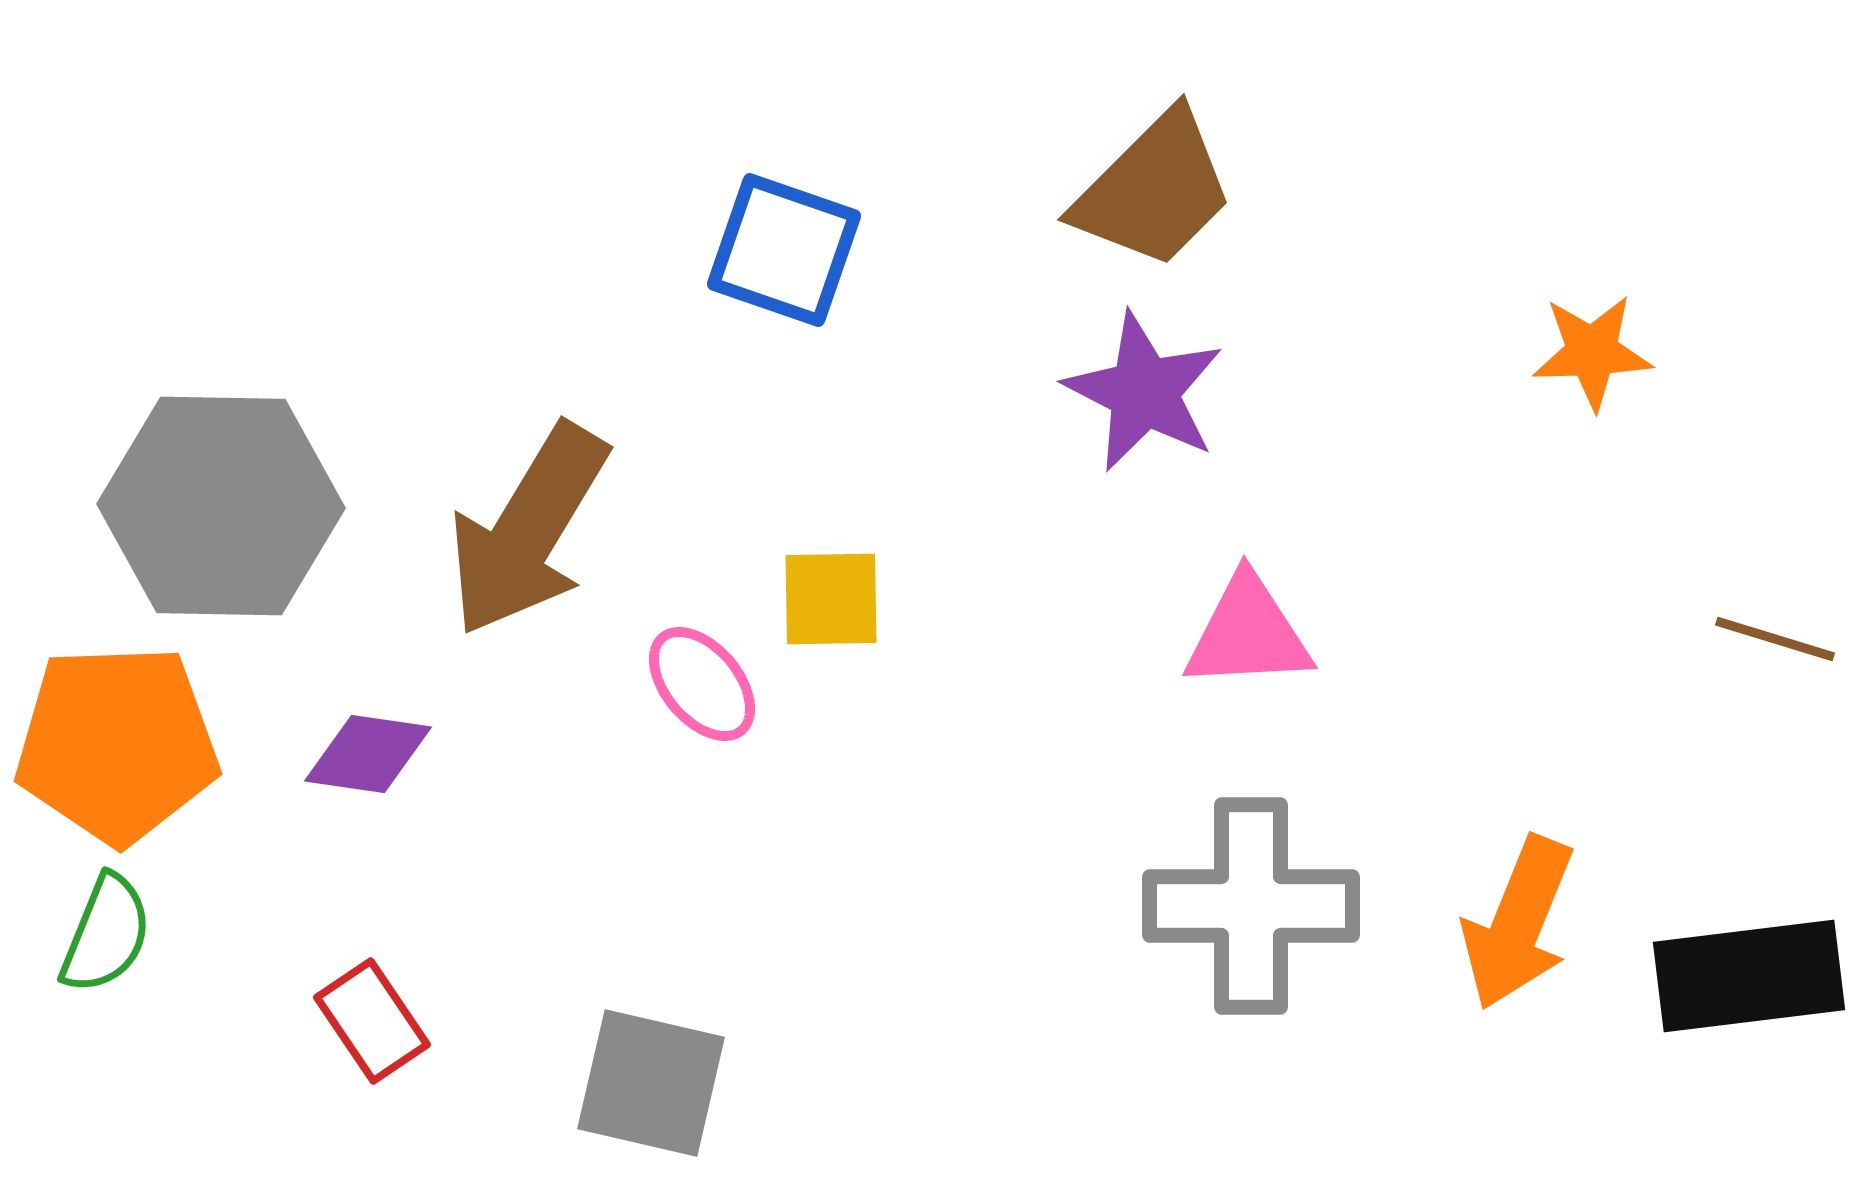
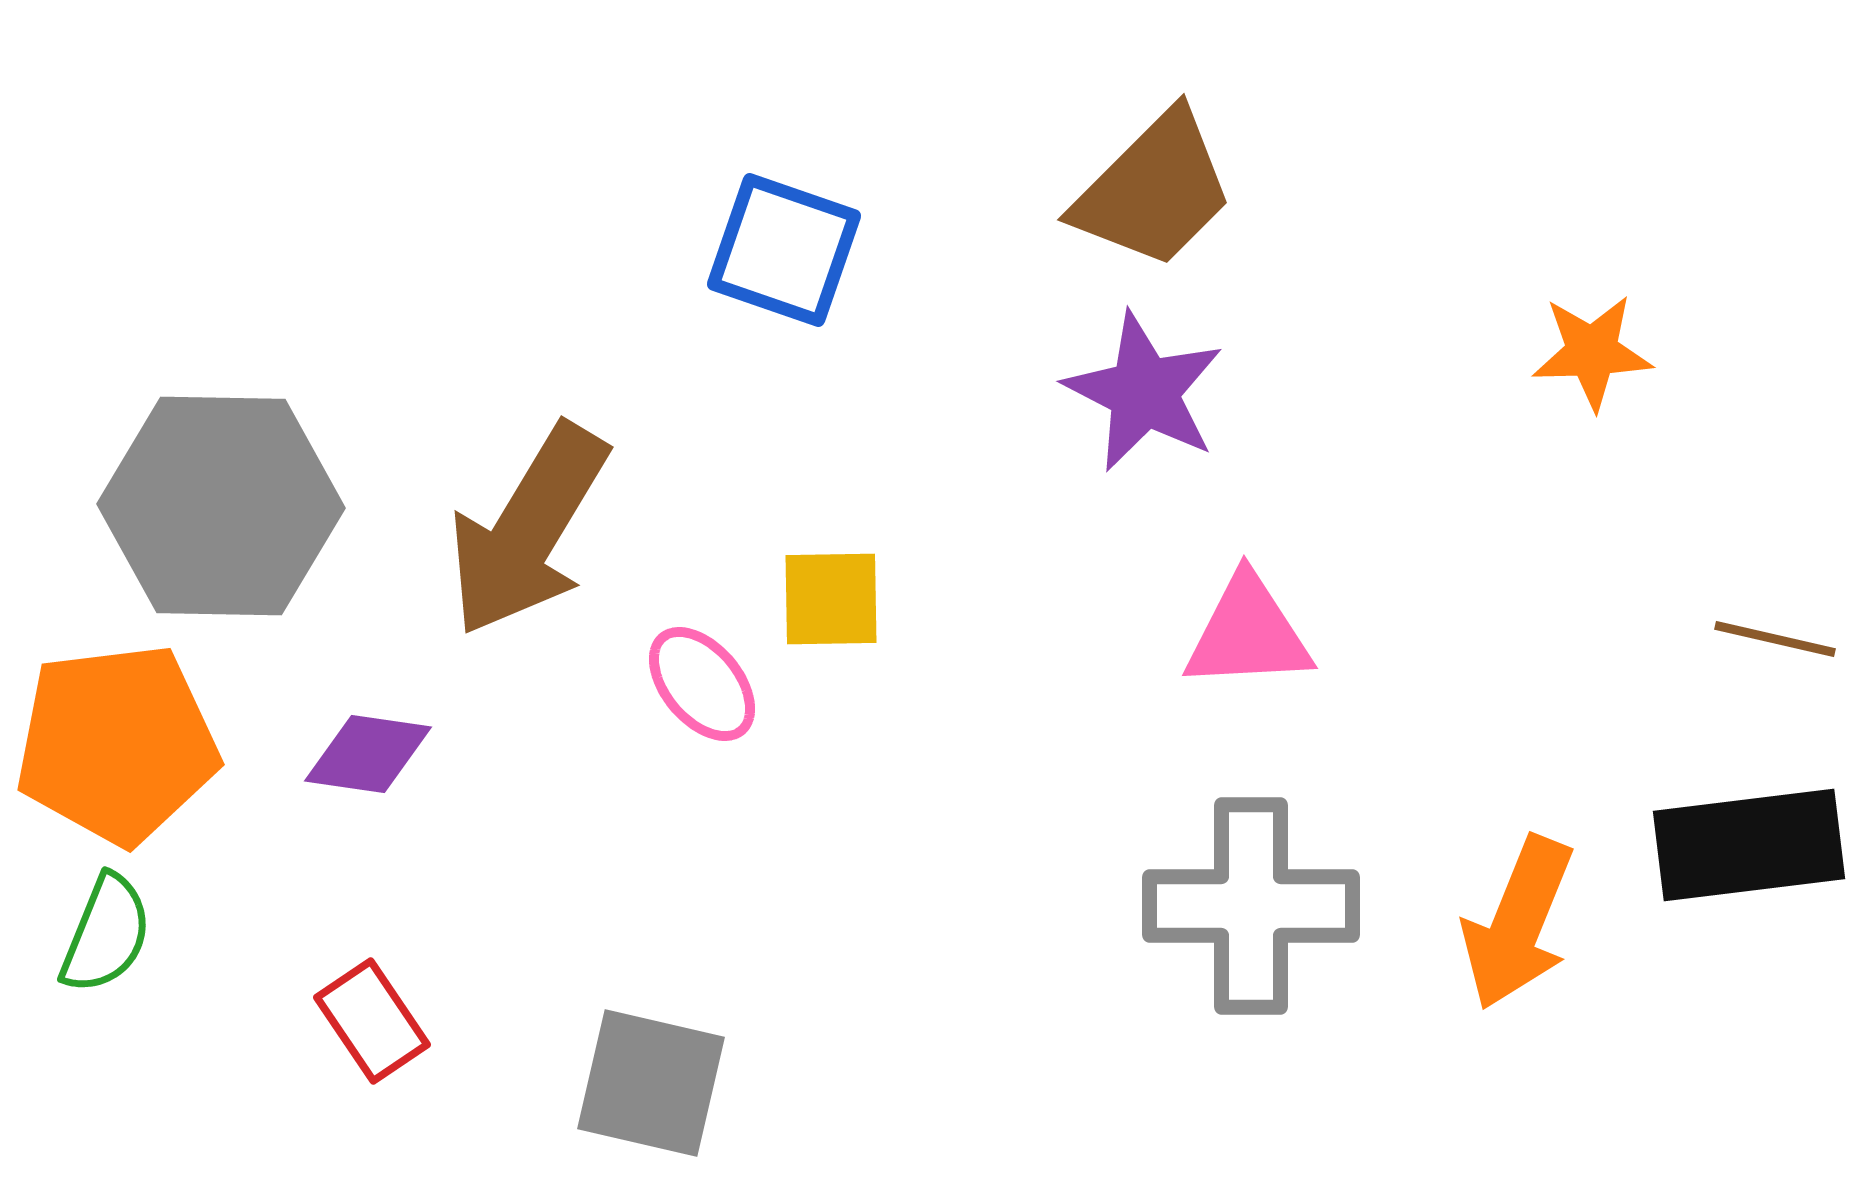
brown line: rotated 4 degrees counterclockwise
orange pentagon: rotated 5 degrees counterclockwise
black rectangle: moved 131 px up
